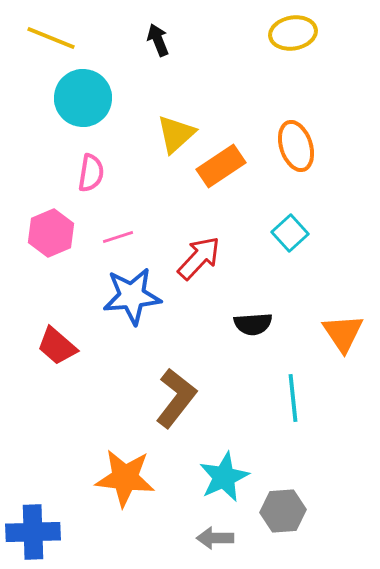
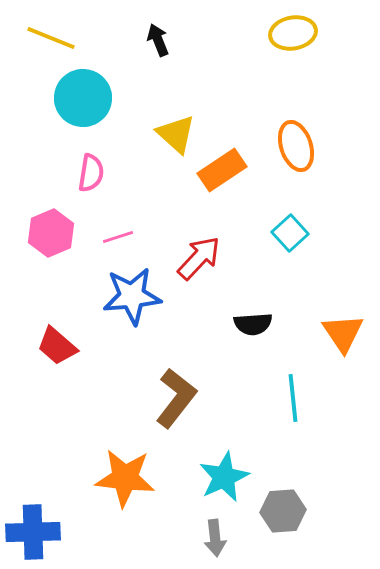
yellow triangle: rotated 36 degrees counterclockwise
orange rectangle: moved 1 px right, 4 px down
gray arrow: rotated 96 degrees counterclockwise
